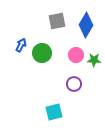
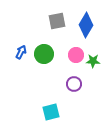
blue arrow: moved 7 px down
green circle: moved 2 px right, 1 px down
green star: moved 1 px left, 1 px down
cyan square: moved 3 px left
